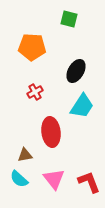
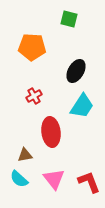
red cross: moved 1 px left, 4 px down
